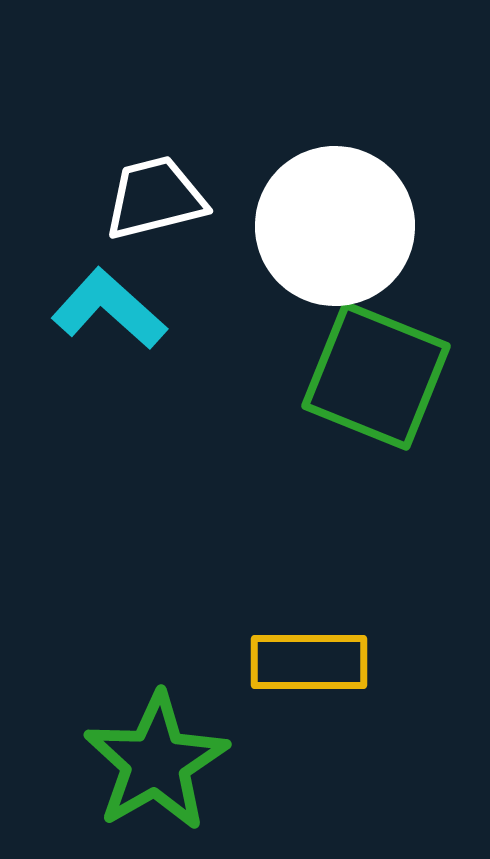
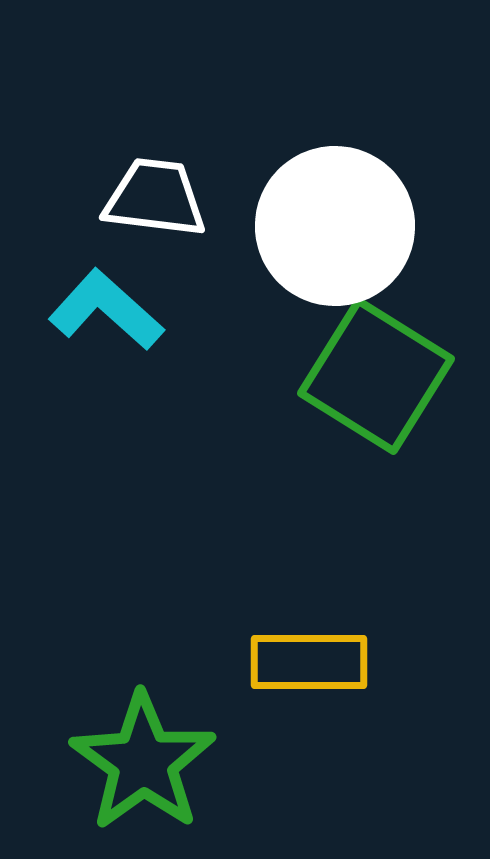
white trapezoid: rotated 21 degrees clockwise
cyan L-shape: moved 3 px left, 1 px down
green square: rotated 10 degrees clockwise
green star: moved 13 px left; rotated 6 degrees counterclockwise
